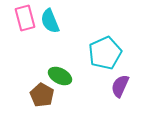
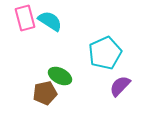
cyan semicircle: rotated 145 degrees clockwise
purple semicircle: rotated 20 degrees clockwise
brown pentagon: moved 3 px right, 2 px up; rotated 30 degrees clockwise
